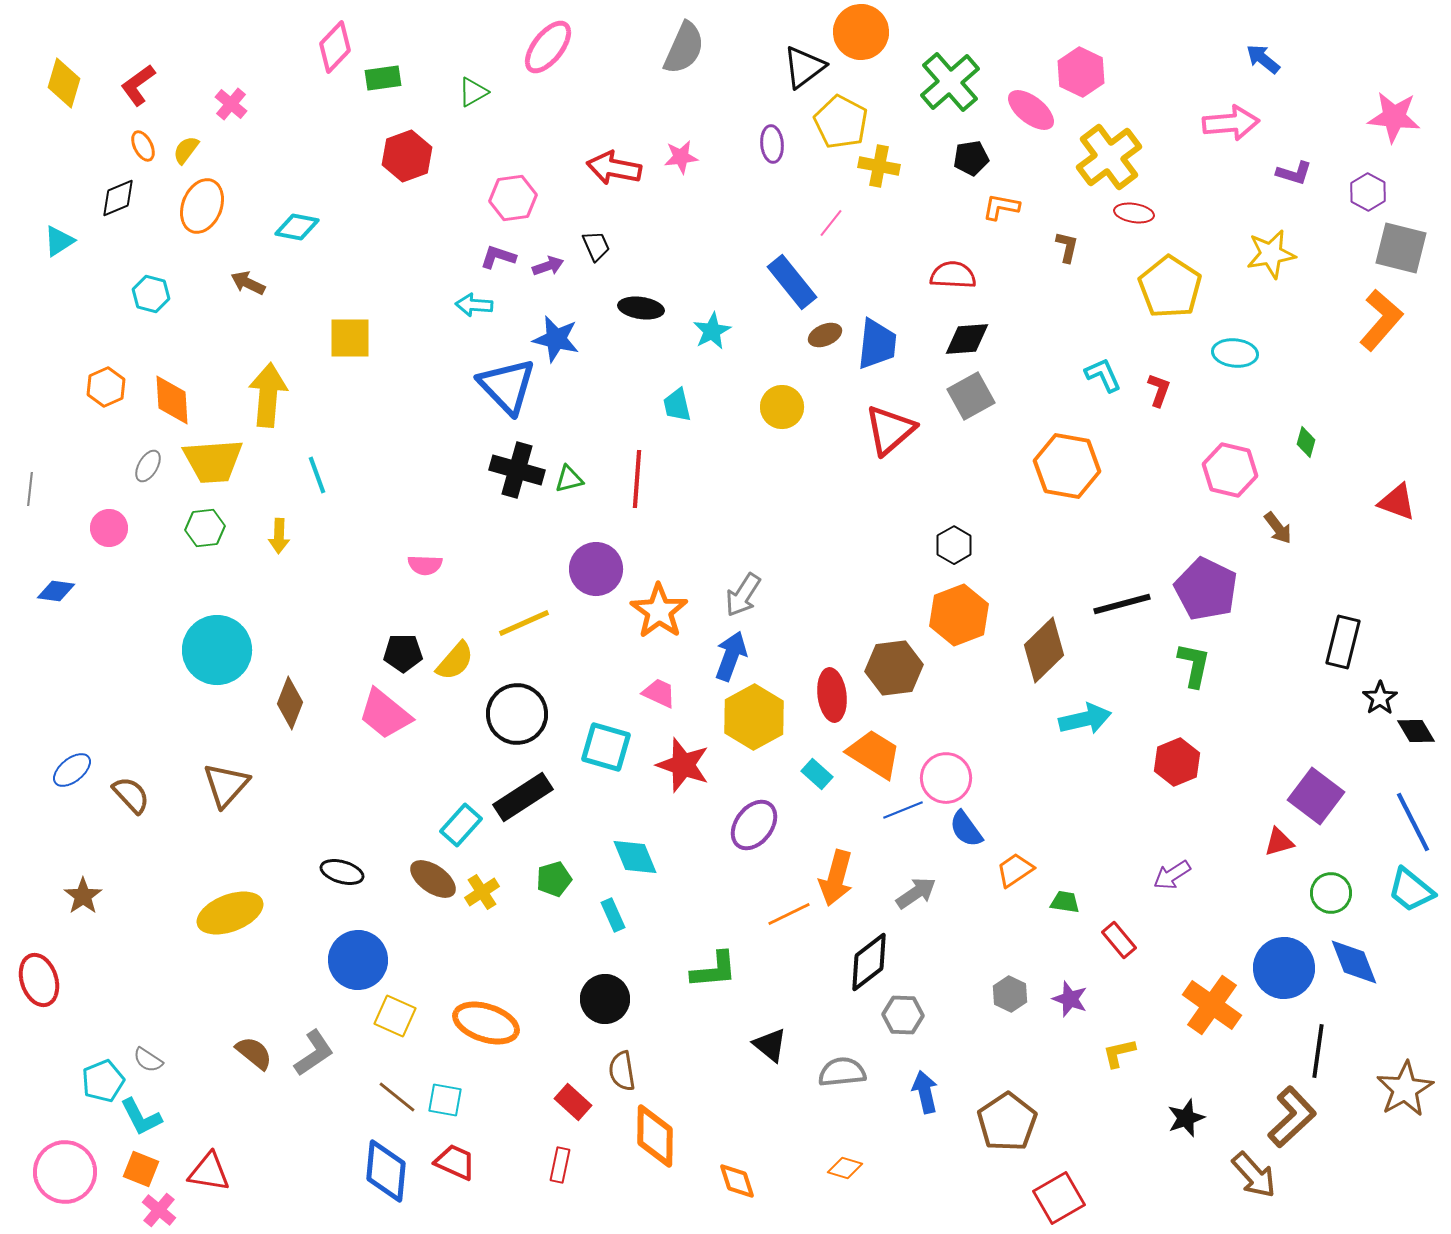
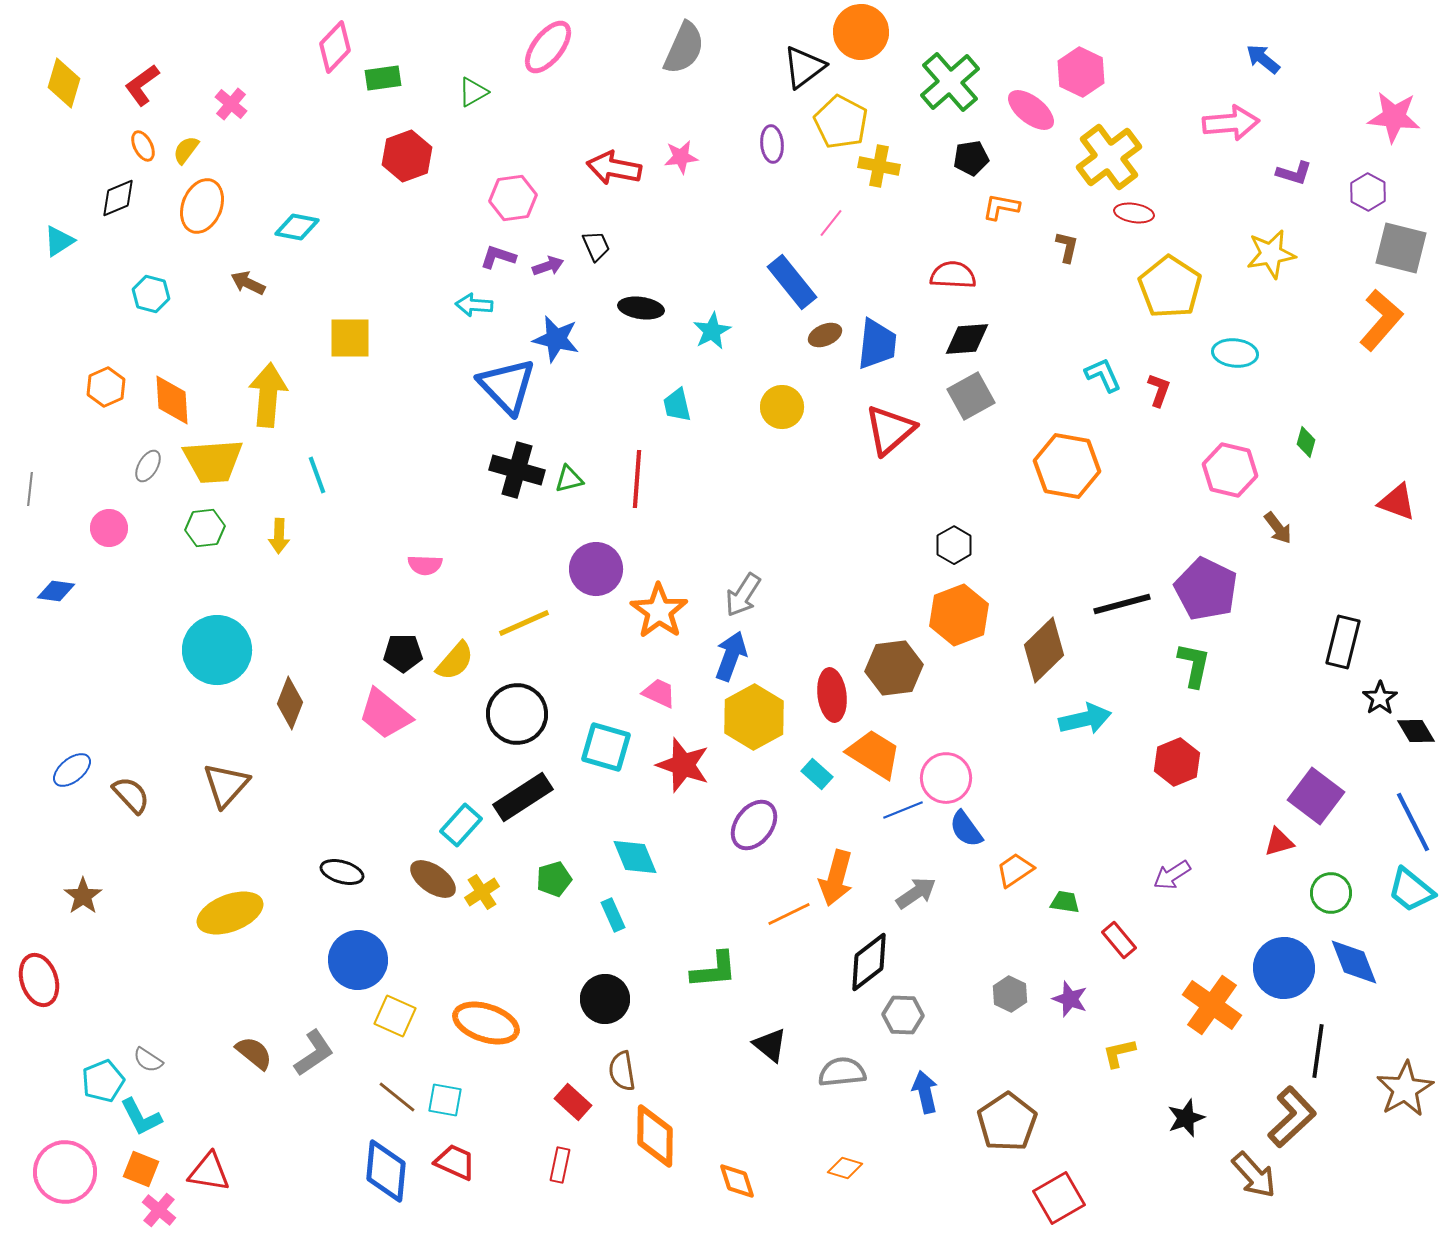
red L-shape at (138, 85): moved 4 px right
